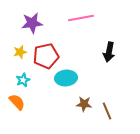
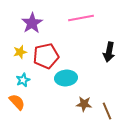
purple star: rotated 25 degrees counterclockwise
